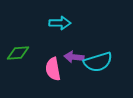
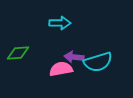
pink semicircle: moved 8 px right; rotated 90 degrees clockwise
